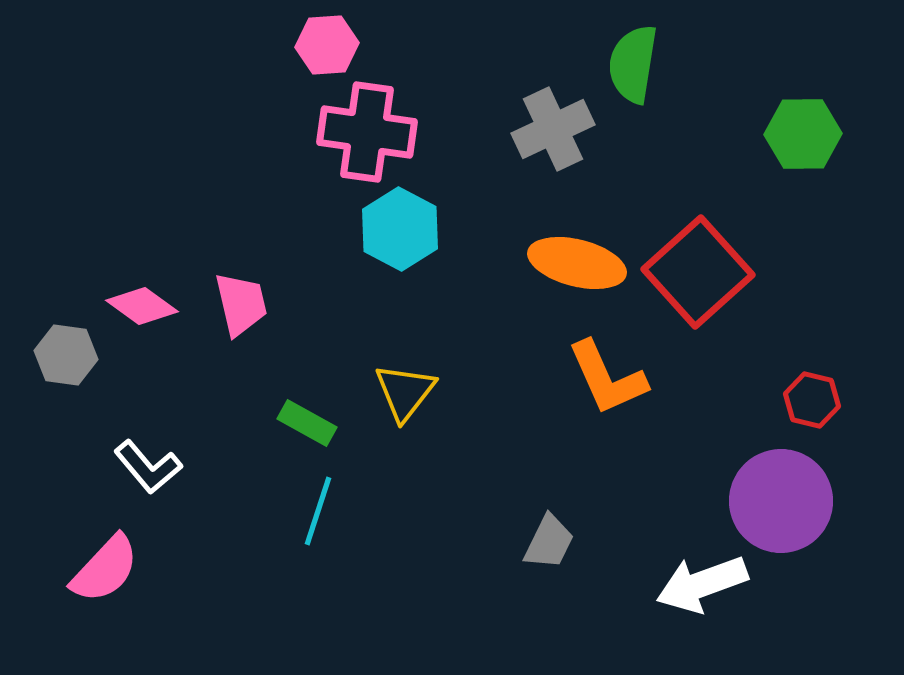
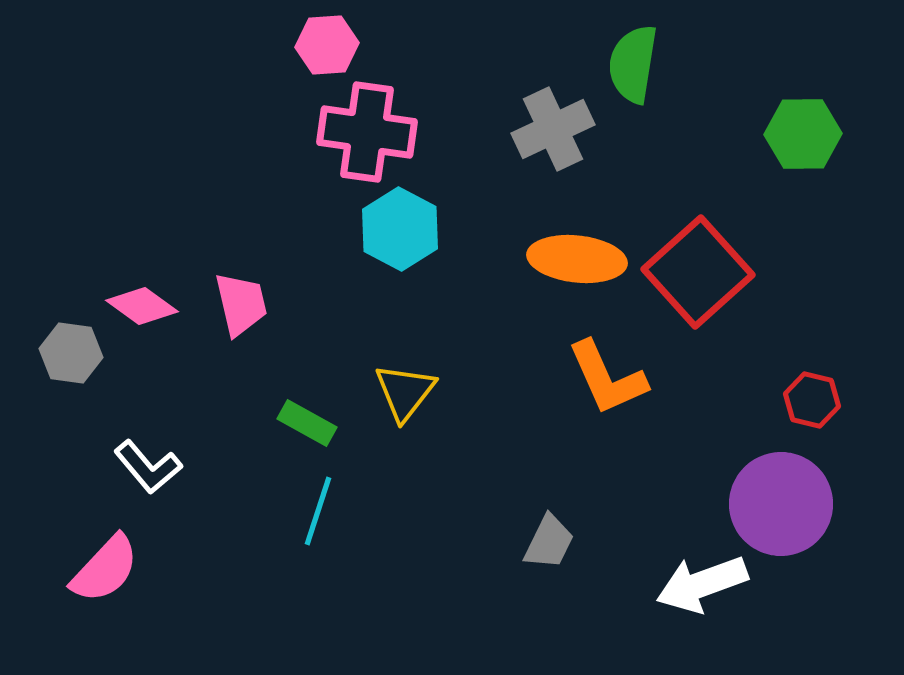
orange ellipse: moved 4 px up; rotated 8 degrees counterclockwise
gray hexagon: moved 5 px right, 2 px up
purple circle: moved 3 px down
